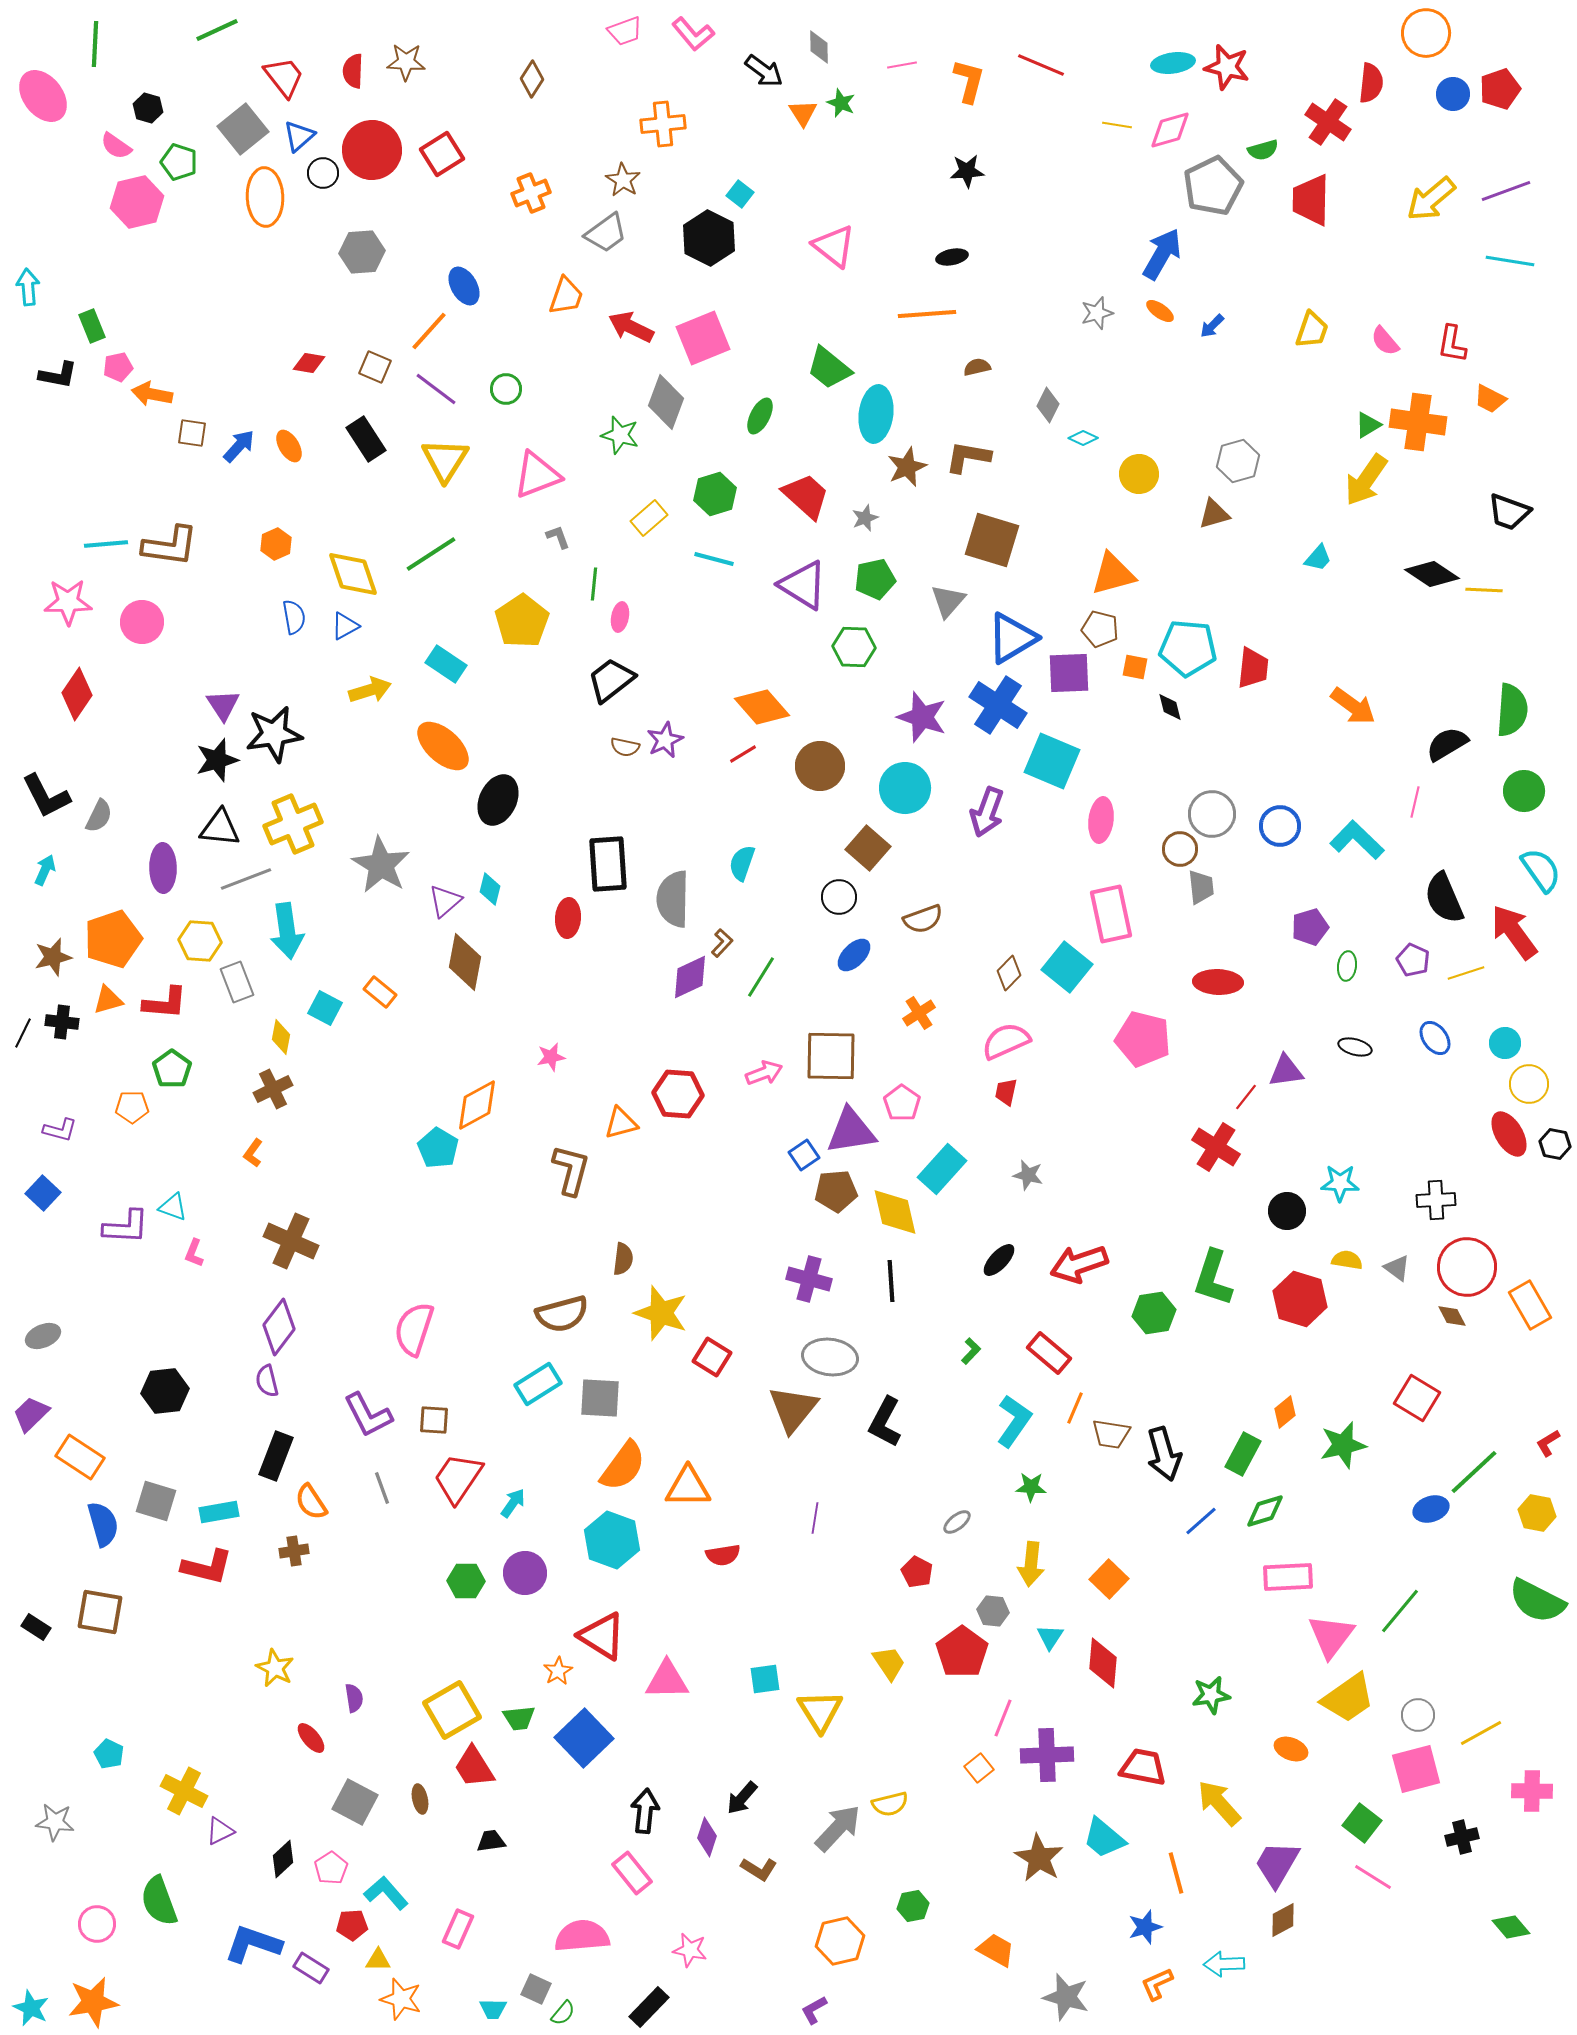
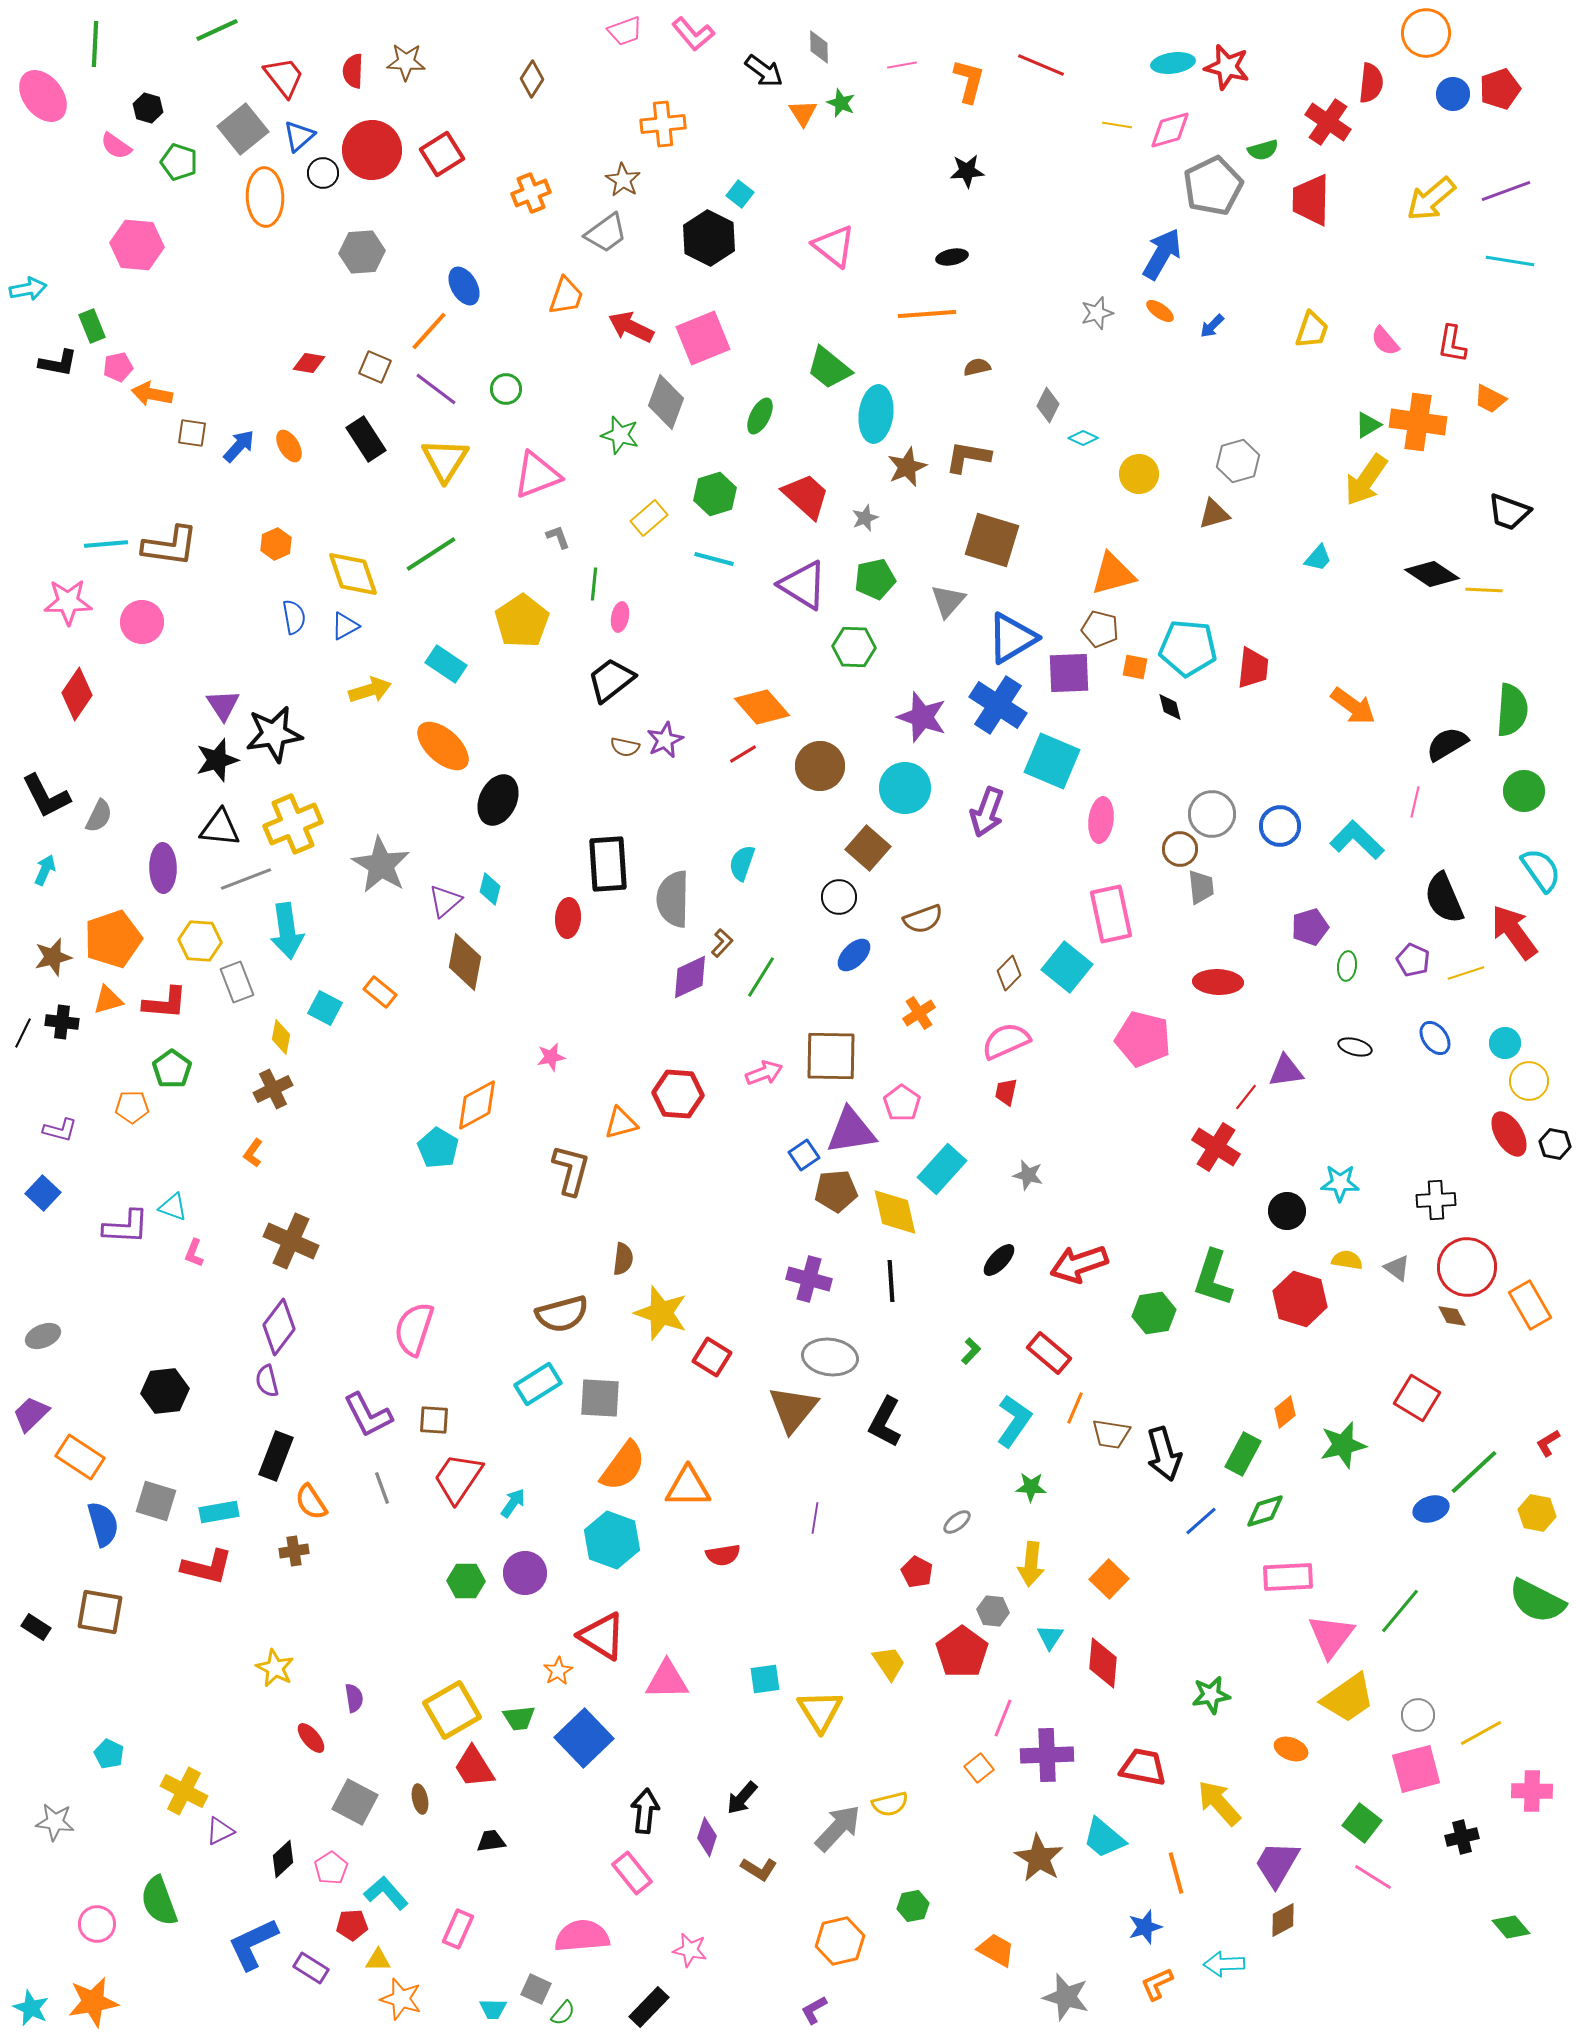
pink hexagon at (137, 202): moved 43 px down; rotated 18 degrees clockwise
cyan arrow at (28, 287): moved 2 px down; rotated 84 degrees clockwise
black L-shape at (58, 375): moved 12 px up
yellow circle at (1529, 1084): moved 3 px up
blue L-shape at (253, 1944): rotated 44 degrees counterclockwise
